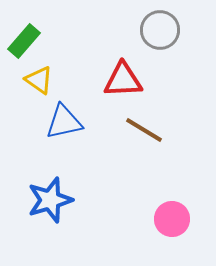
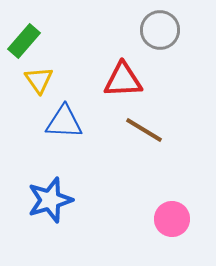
yellow triangle: rotated 20 degrees clockwise
blue triangle: rotated 15 degrees clockwise
